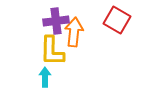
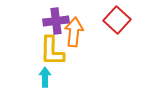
red square: rotated 12 degrees clockwise
